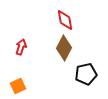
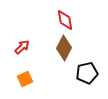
red arrow: moved 1 px right; rotated 28 degrees clockwise
black pentagon: moved 1 px right, 1 px up
orange square: moved 7 px right, 7 px up
